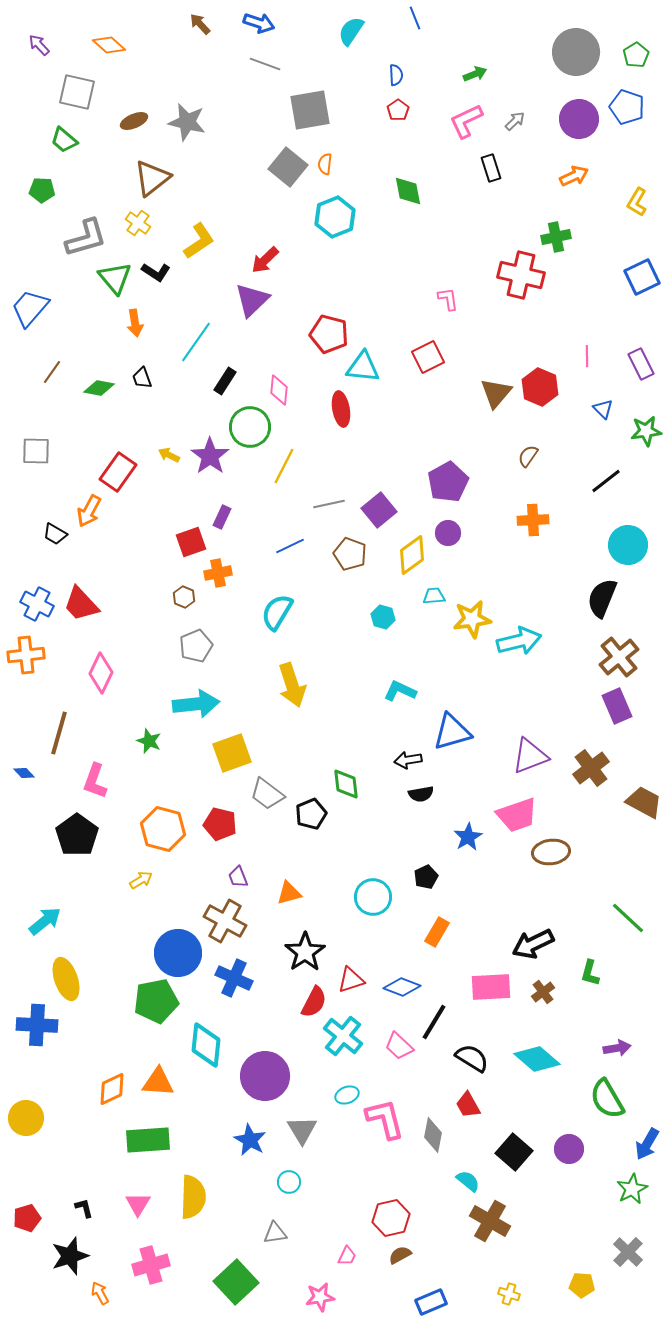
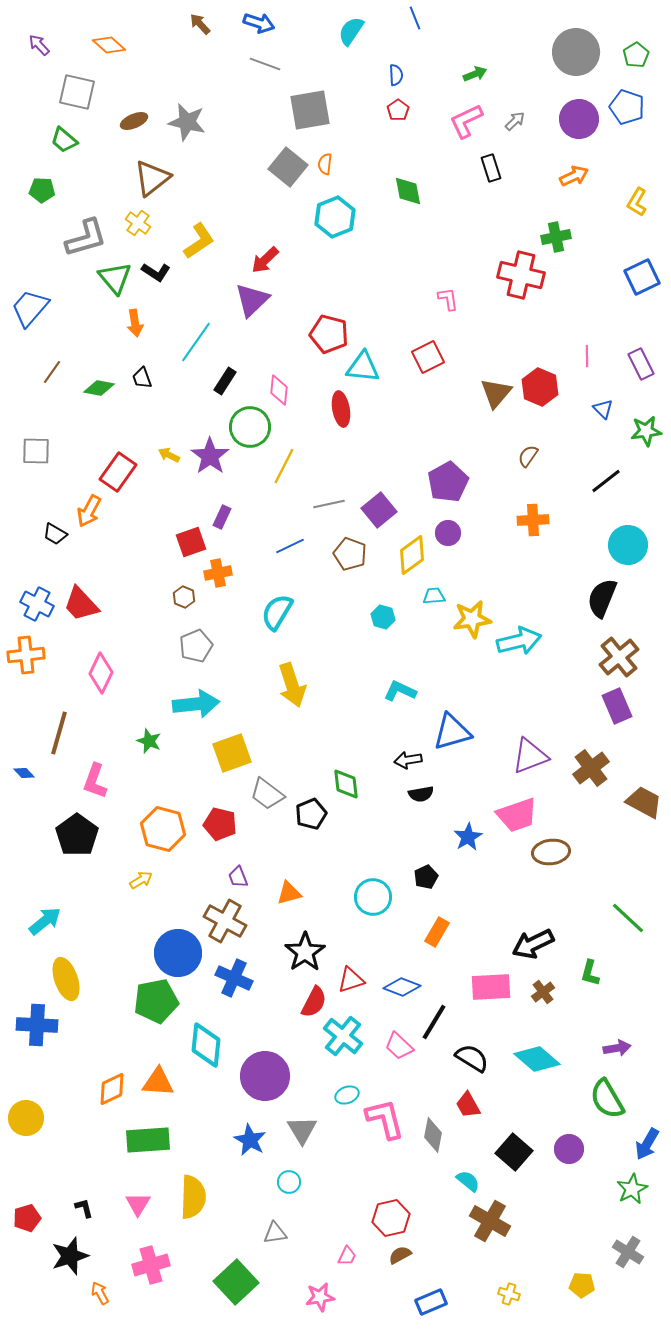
gray cross at (628, 1252): rotated 12 degrees counterclockwise
